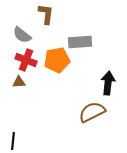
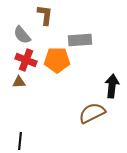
brown L-shape: moved 1 px left, 1 px down
gray semicircle: rotated 12 degrees clockwise
gray rectangle: moved 2 px up
orange pentagon: rotated 10 degrees clockwise
black arrow: moved 4 px right, 3 px down
brown semicircle: moved 1 px down
black line: moved 7 px right
